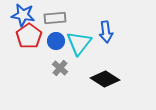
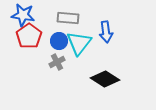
gray rectangle: moved 13 px right; rotated 10 degrees clockwise
blue circle: moved 3 px right
gray cross: moved 3 px left, 6 px up; rotated 21 degrees clockwise
